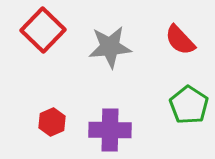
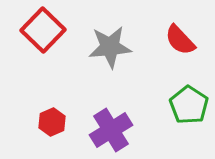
purple cross: moved 1 px right; rotated 33 degrees counterclockwise
